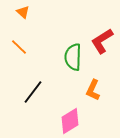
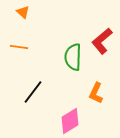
red L-shape: rotated 8 degrees counterclockwise
orange line: rotated 36 degrees counterclockwise
orange L-shape: moved 3 px right, 3 px down
